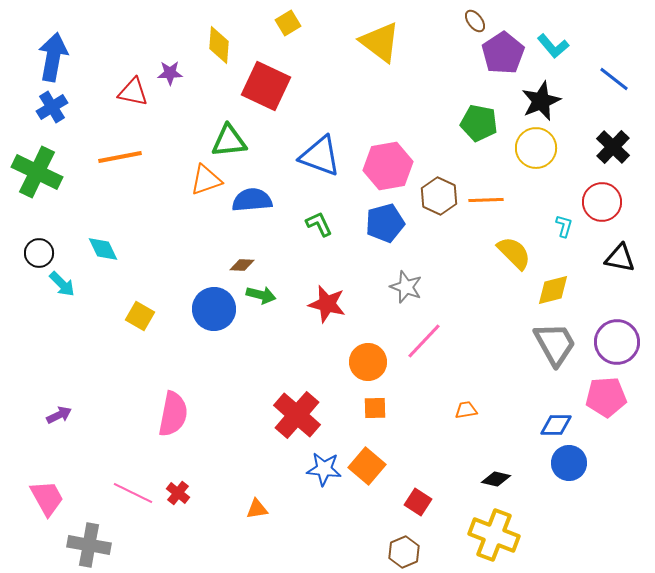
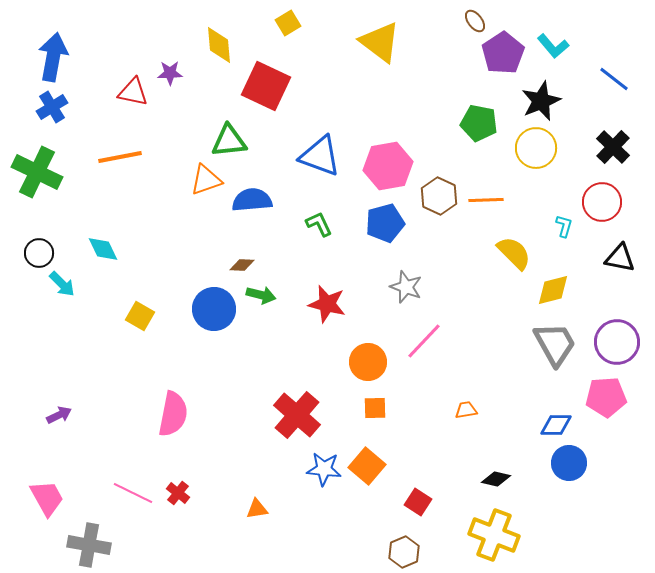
yellow diamond at (219, 45): rotated 9 degrees counterclockwise
